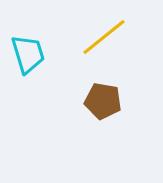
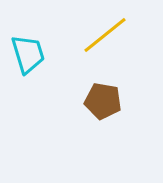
yellow line: moved 1 px right, 2 px up
